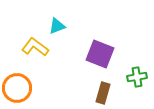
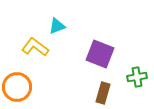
orange circle: moved 1 px up
